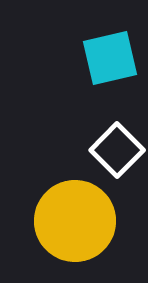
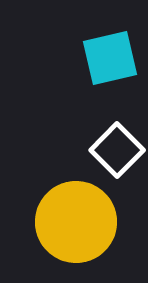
yellow circle: moved 1 px right, 1 px down
